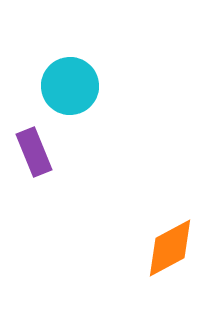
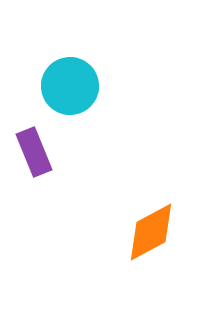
orange diamond: moved 19 px left, 16 px up
